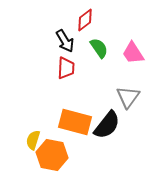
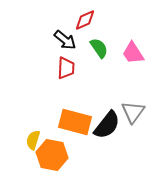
red diamond: rotated 15 degrees clockwise
black arrow: moved 1 px up; rotated 20 degrees counterclockwise
gray triangle: moved 5 px right, 15 px down
